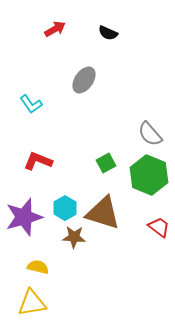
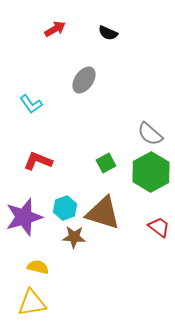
gray semicircle: rotated 8 degrees counterclockwise
green hexagon: moved 2 px right, 3 px up; rotated 9 degrees clockwise
cyan hexagon: rotated 10 degrees clockwise
